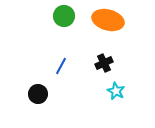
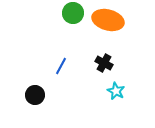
green circle: moved 9 px right, 3 px up
black cross: rotated 36 degrees counterclockwise
black circle: moved 3 px left, 1 px down
